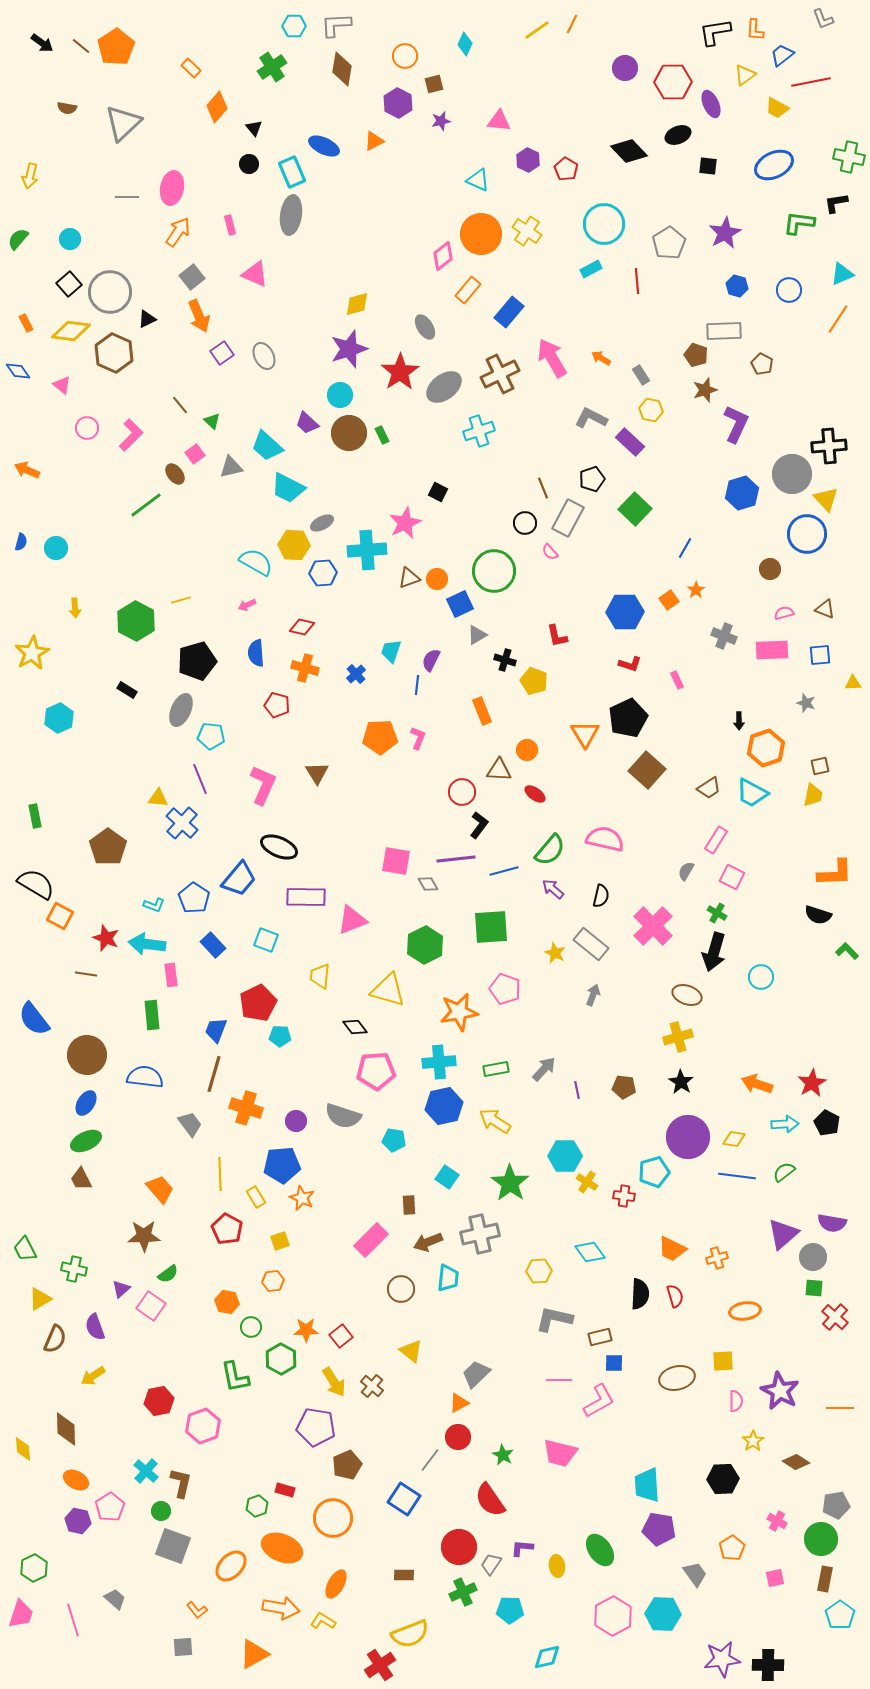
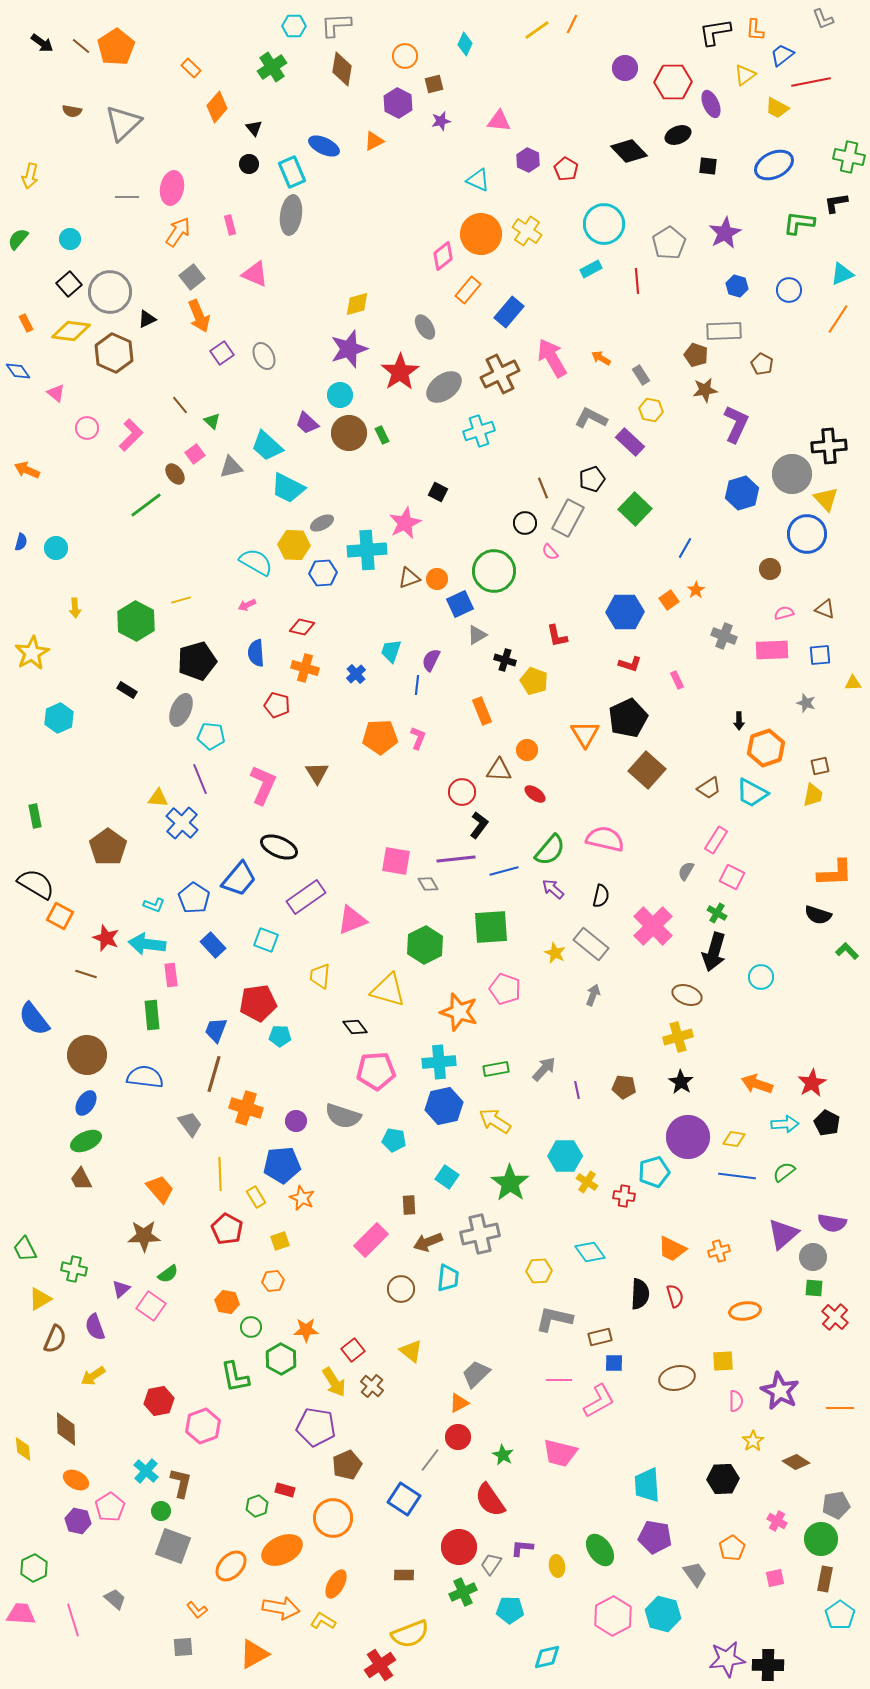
brown semicircle at (67, 108): moved 5 px right, 3 px down
pink triangle at (62, 385): moved 6 px left, 8 px down
brown star at (705, 390): rotated 10 degrees clockwise
purple rectangle at (306, 897): rotated 36 degrees counterclockwise
brown line at (86, 974): rotated 10 degrees clockwise
red pentagon at (258, 1003): rotated 18 degrees clockwise
orange star at (459, 1012): rotated 27 degrees clockwise
orange cross at (717, 1258): moved 2 px right, 7 px up
red square at (341, 1336): moved 12 px right, 14 px down
purple pentagon at (659, 1529): moved 4 px left, 8 px down
orange ellipse at (282, 1548): moved 2 px down; rotated 48 degrees counterclockwise
pink trapezoid at (21, 1614): rotated 104 degrees counterclockwise
cyan hexagon at (663, 1614): rotated 12 degrees clockwise
purple star at (722, 1659): moved 5 px right
